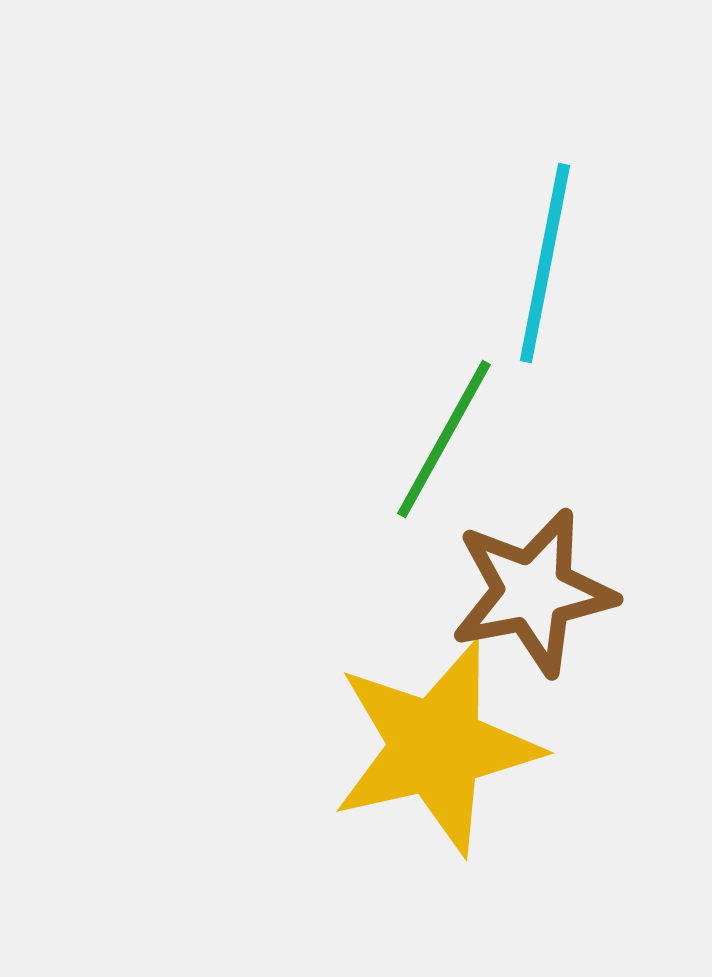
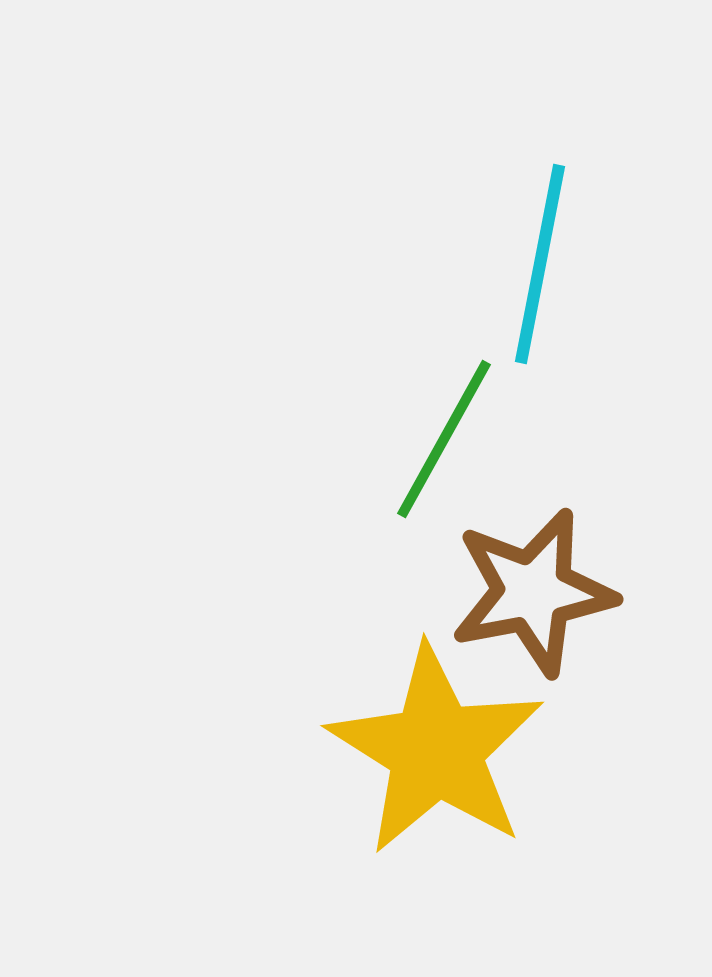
cyan line: moved 5 px left, 1 px down
yellow star: moved 3 px down; rotated 27 degrees counterclockwise
